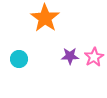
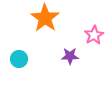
pink star: moved 22 px up
